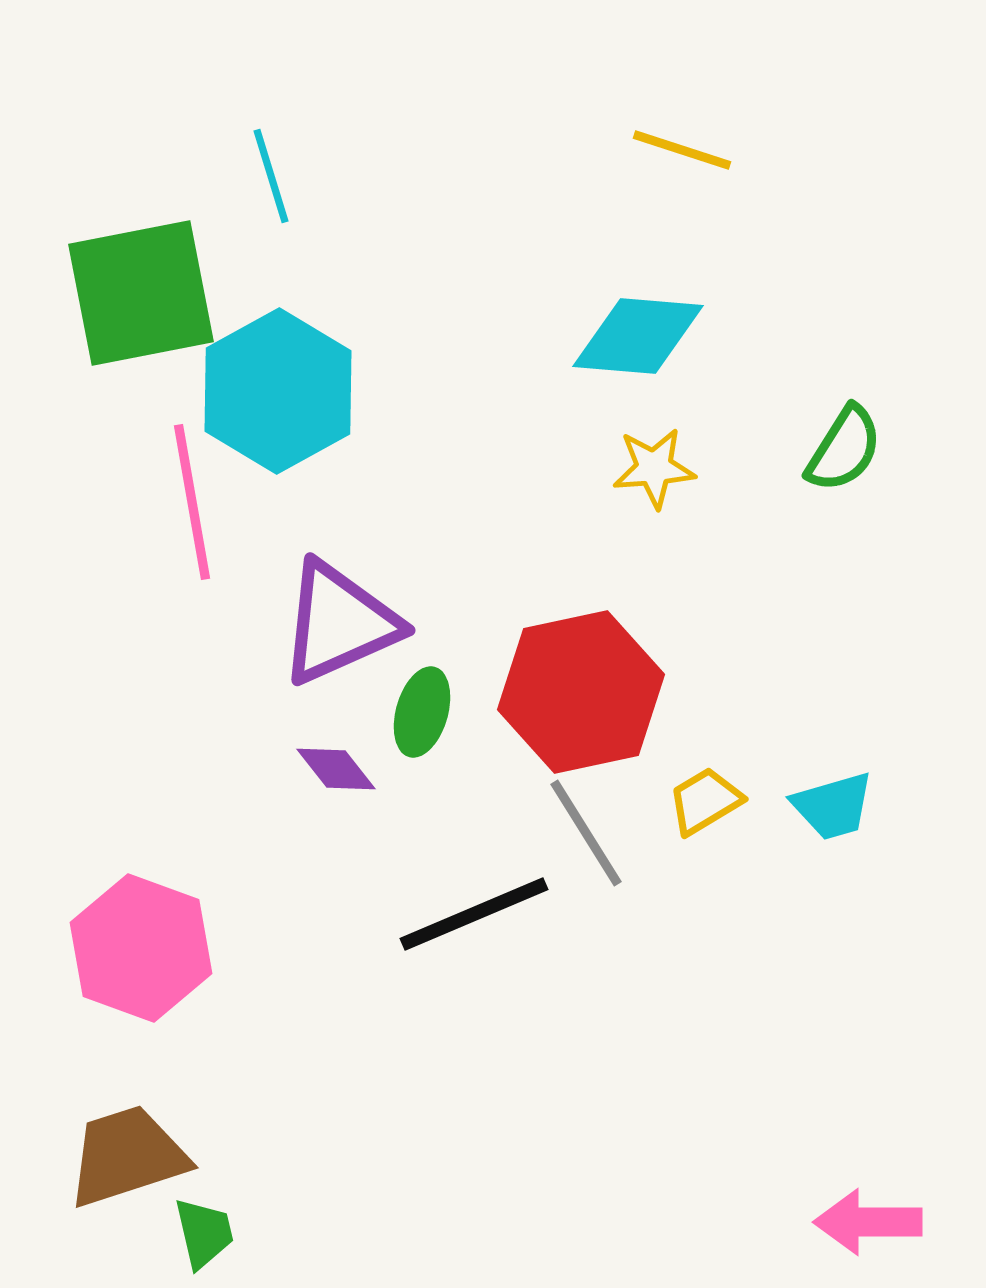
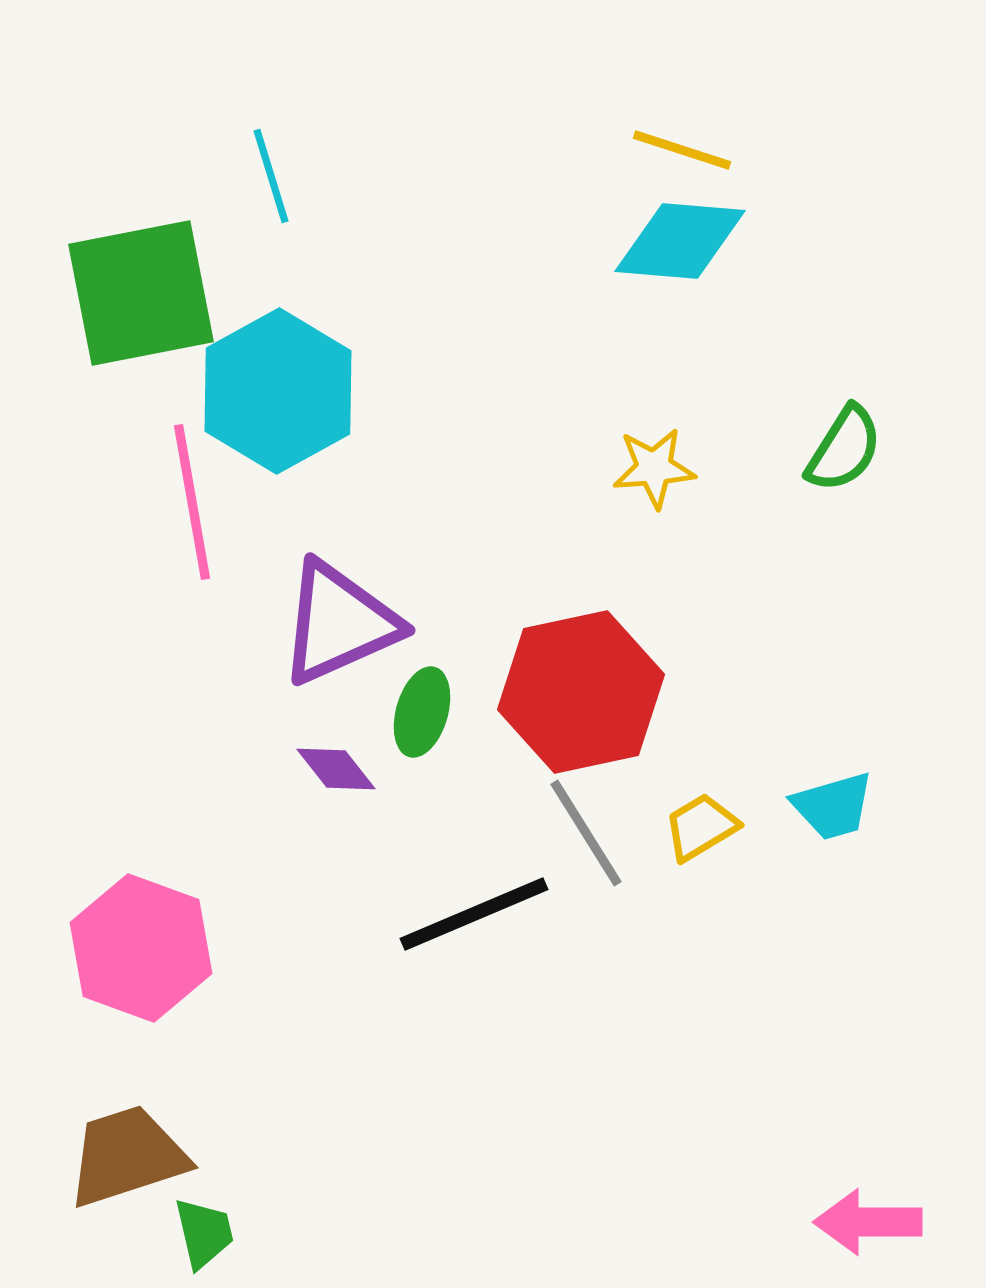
cyan diamond: moved 42 px right, 95 px up
yellow trapezoid: moved 4 px left, 26 px down
